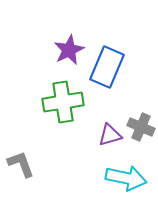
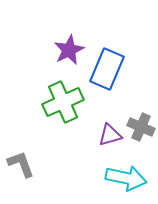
blue rectangle: moved 2 px down
green cross: rotated 15 degrees counterclockwise
